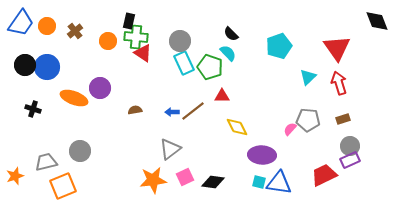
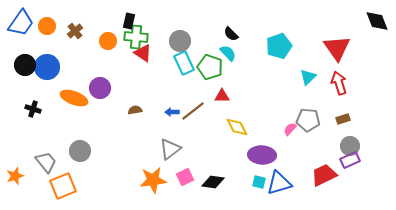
gray trapezoid at (46, 162): rotated 65 degrees clockwise
blue triangle at (279, 183): rotated 24 degrees counterclockwise
